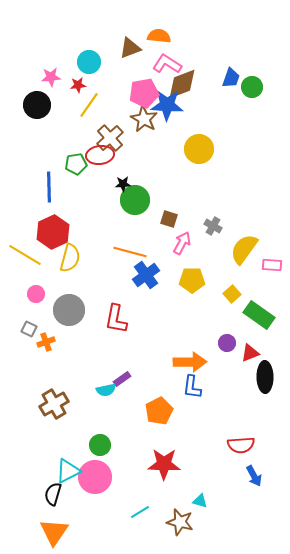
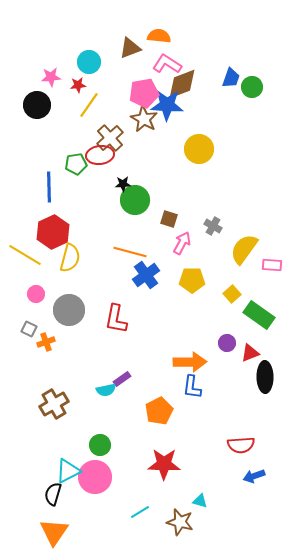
blue arrow at (254, 476): rotated 100 degrees clockwise
